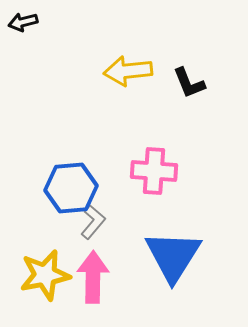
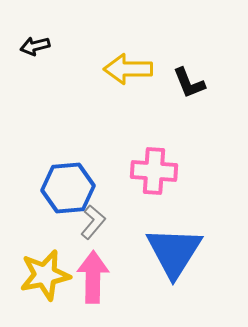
black arrow: moved 12 px right, 24 px down
yellow arrow: moved 2 px up; rotated 6 degrees clockwise
blue hexagon: moved 3 px left
blue triangle: moved 1 px right, 4 px up
